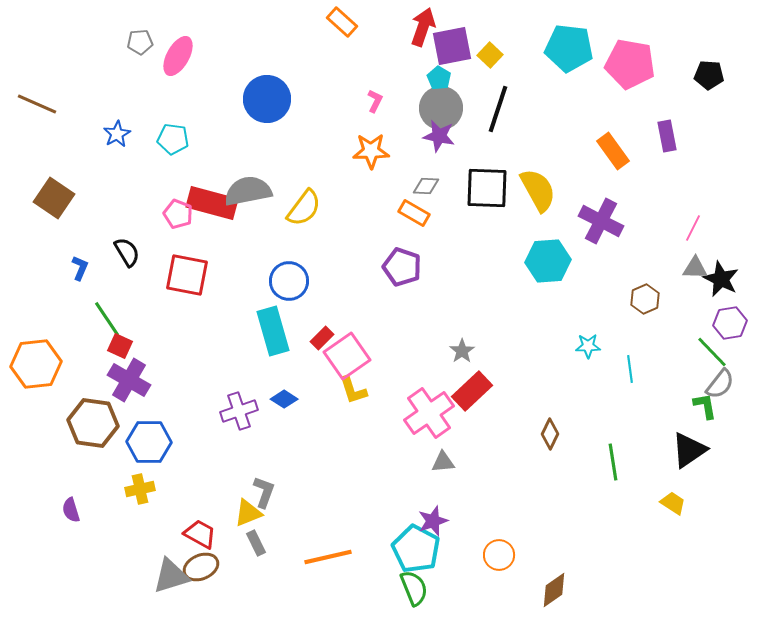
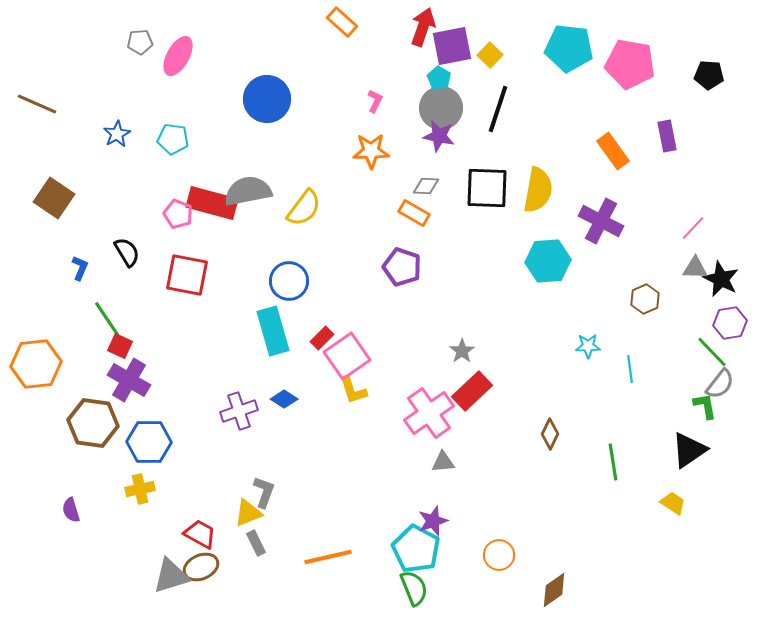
yellow semicircle at (538, 190): rotated 39 degrees clockwise
pink line at (693, 228): rotated 16 degrees clockwise
